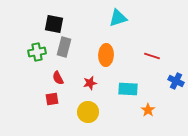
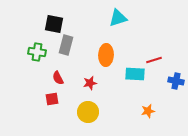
gray rectangle: moved 2 px right, 2 px up
green cross: rotated 18 degrees clockwise
red line: moved 2 px right, 4 px down; rotated 35 degrees counterclockwise
blue cross: rotated 14 degrees counterclockwise
cyan rectangle: moved 7 px right, 15 px up
orange star: moved 1 px down; rotated 24 degrees clockwise
